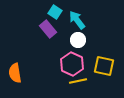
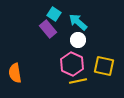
cyan square: moved 1 px left, 2 px down
cyan arrow: moved 1 px right, 2 px down; rotated 12 degrees counterclockwise
